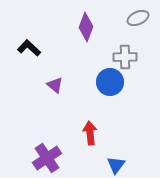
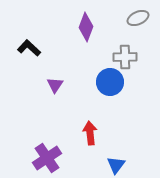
purple triangle: rotated 24 degrees clockwise
